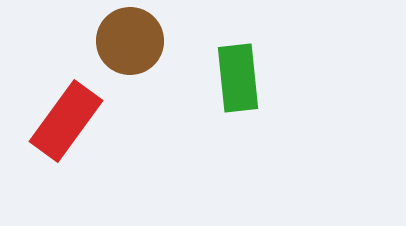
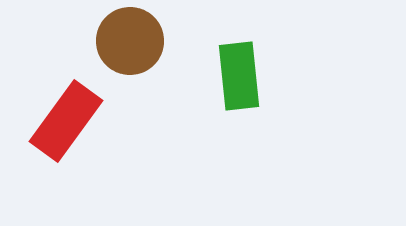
green rectangle: moved 1 px right, 2 px up
